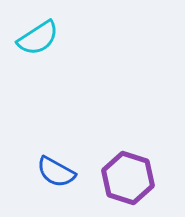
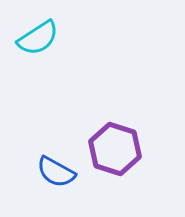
purple hexagon: moved 13 px left, 29 px up
